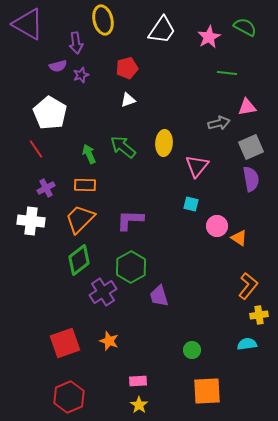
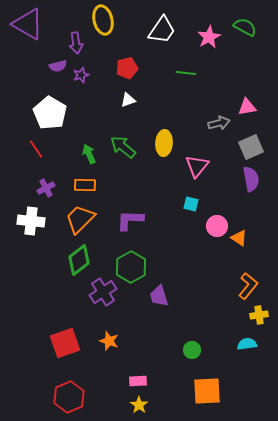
green line at (227, 73): moved 41 px left
